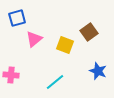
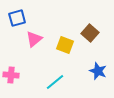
brown square: moved 1 px right, 1 px down; rotated 12 degrees counterclockwise
